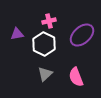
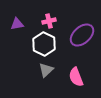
purple triangle: moved 10 px up
gray triangle: moved 1 px right, 4 px up
